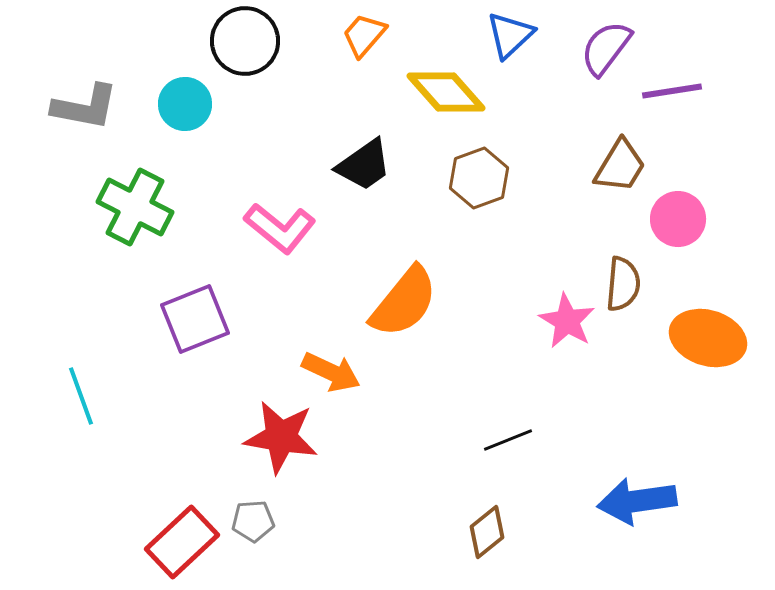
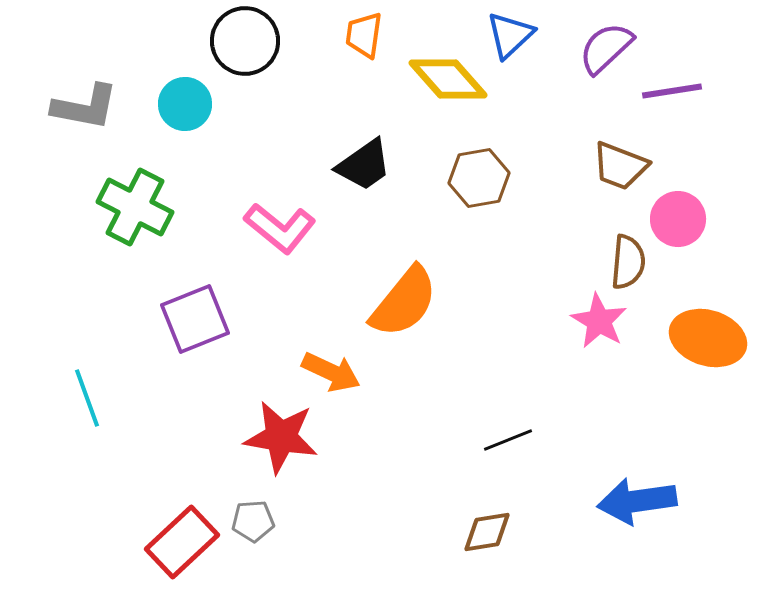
orange trapezoid: rotated 33 degrees counterclockwise
purple semicircle: rotated 10 degrees clockwise
yellow diamond: moved 2 px right, 13 px up
brown trapezoid: rotated 80 degrees clockwise
brown hexagon: rotated 10 degrees clockwise
brown semicircle: moved 5 px right, 22 px up
pink star: moved 32 px right
cyan line: moved 6 px right, 2 px down
brown diamond: rotated 30 degrees clockwise
